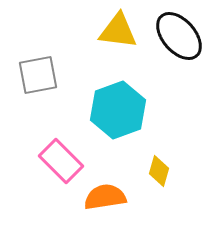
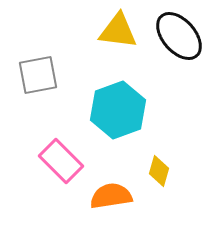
orange semicircle: moved 6 px right, 1 px up
